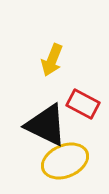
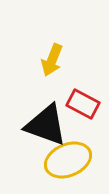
black triangle: rotated 6 degrees counterclockwise
yellow ellipse: moved 3 px right, 1 px up
